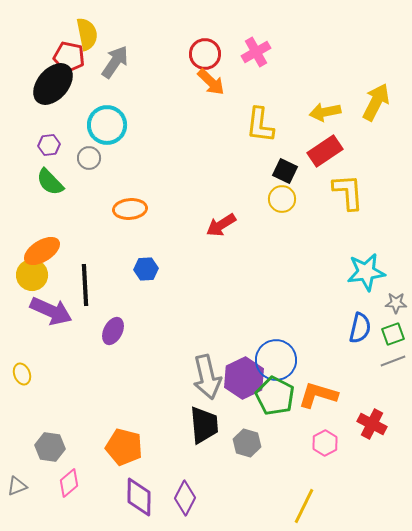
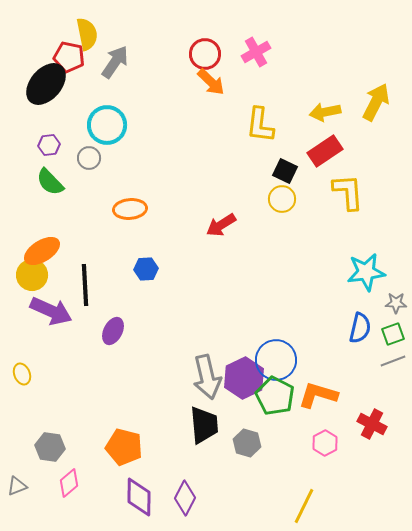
black ellipse at (53, 84): moved 7 px left
